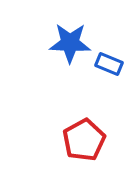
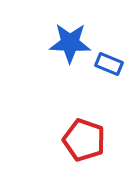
red pentagon: rotated 24 degrees counterclockwise
